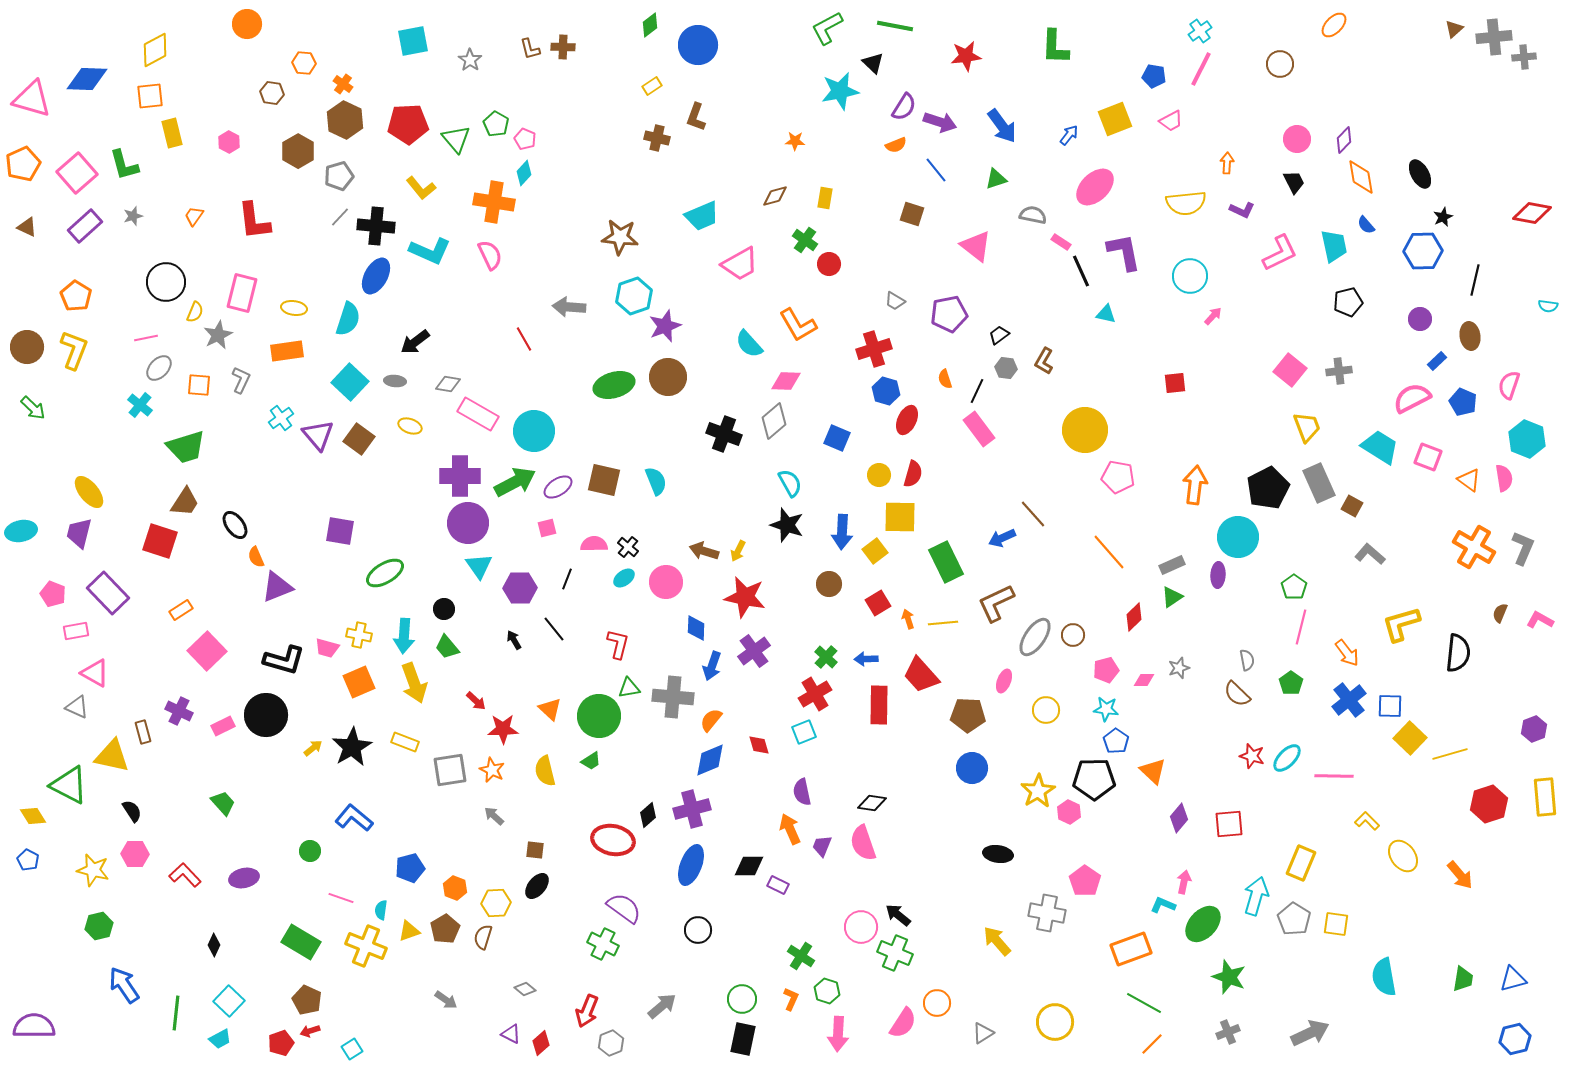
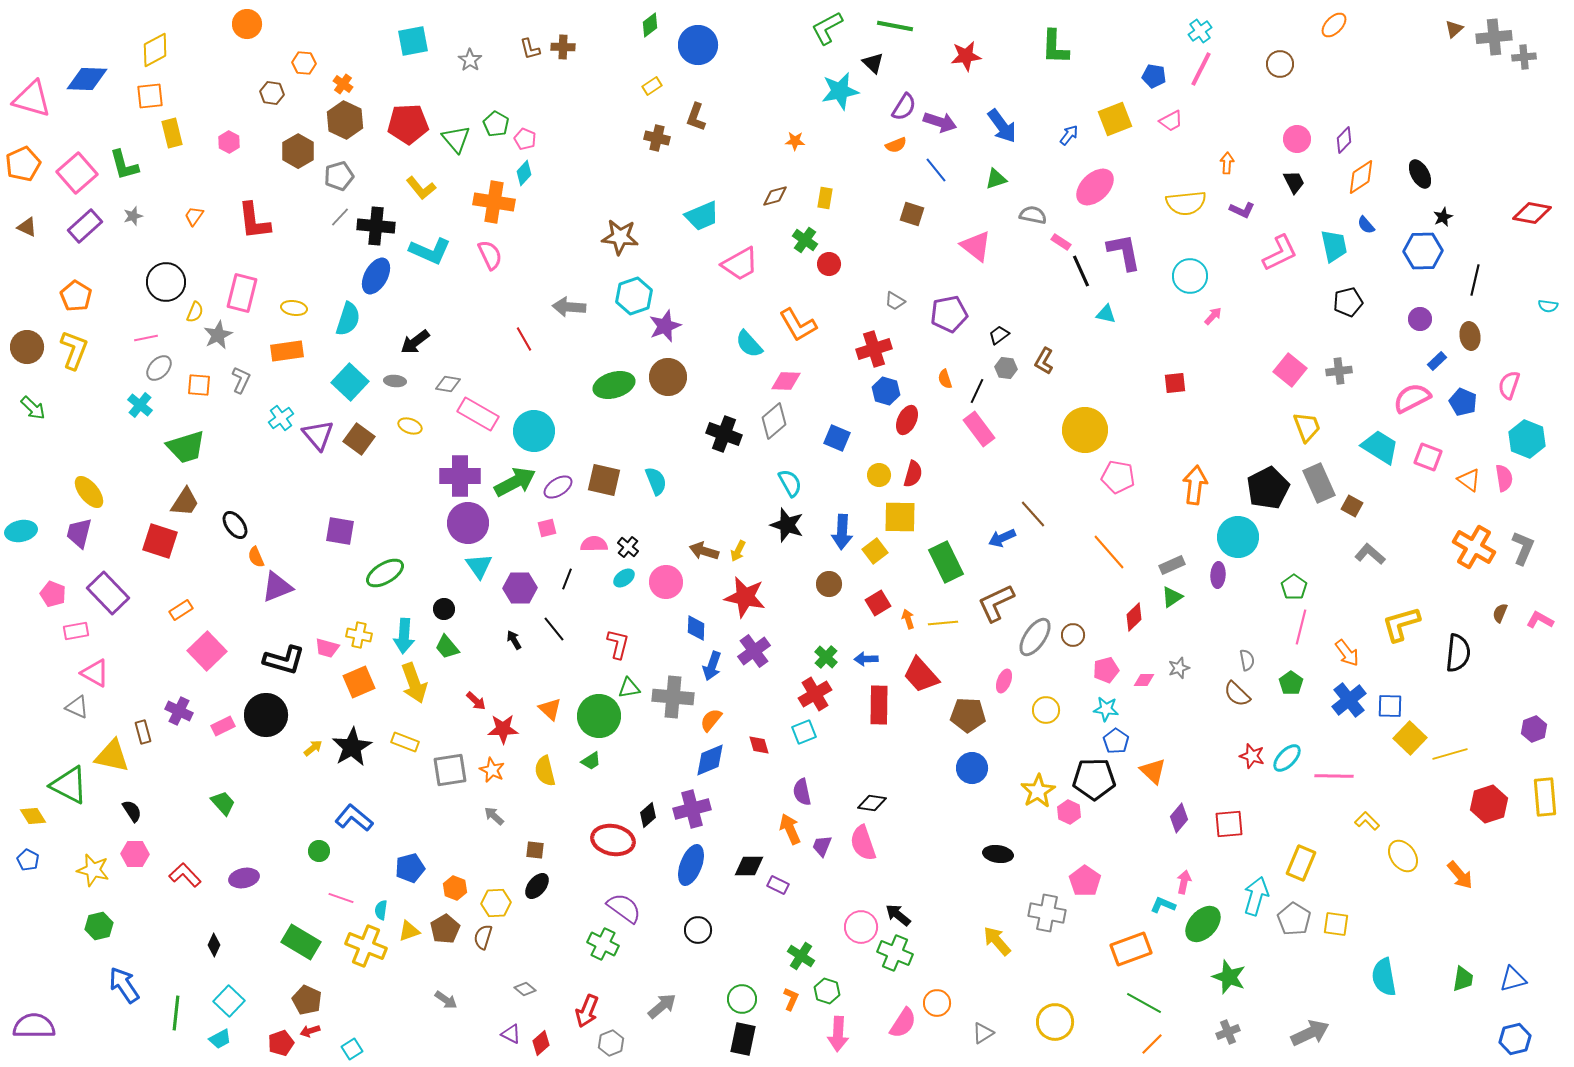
orange diamond at (1361, 177): rotated 66 degrees clockwise
green circle at (310, 851): moved 9 px right
